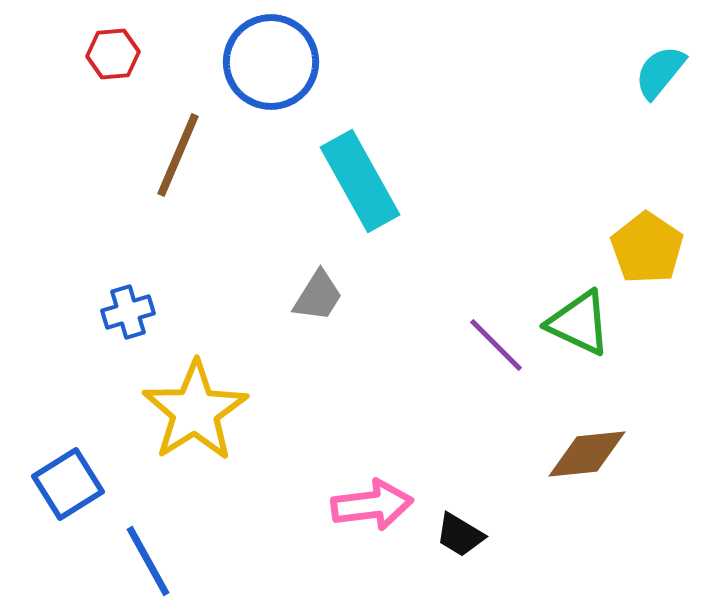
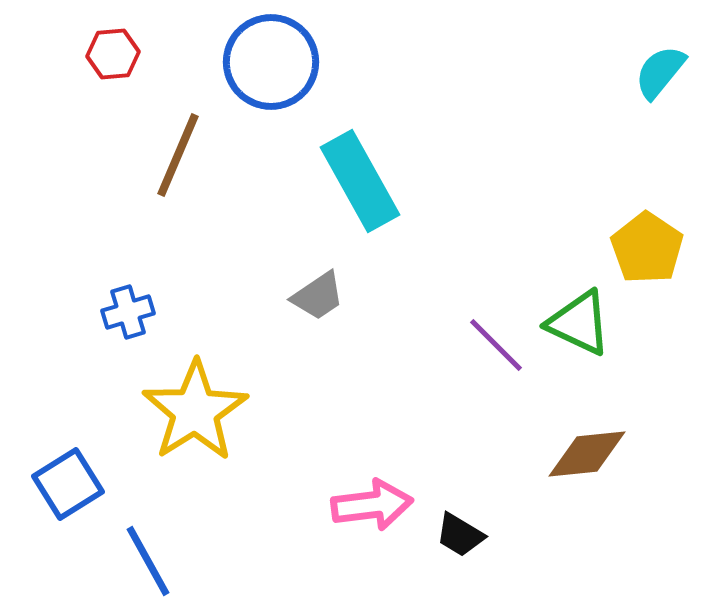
gray trapezoid: rotated 24 degrees clockwise
